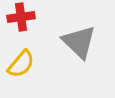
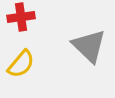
gray triangle: moved 10 px right, 4 px down
